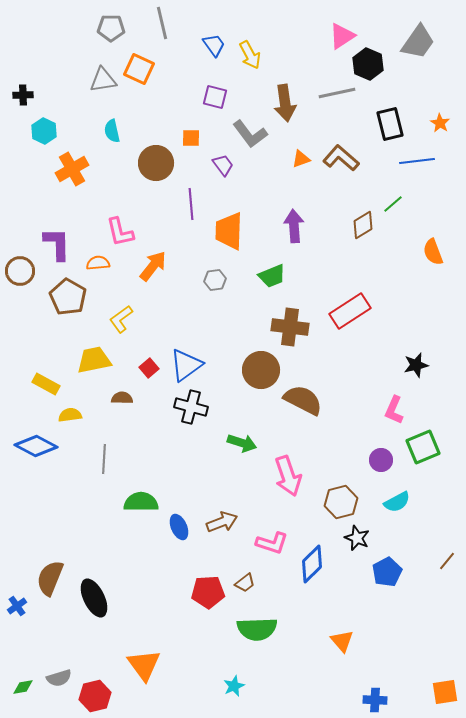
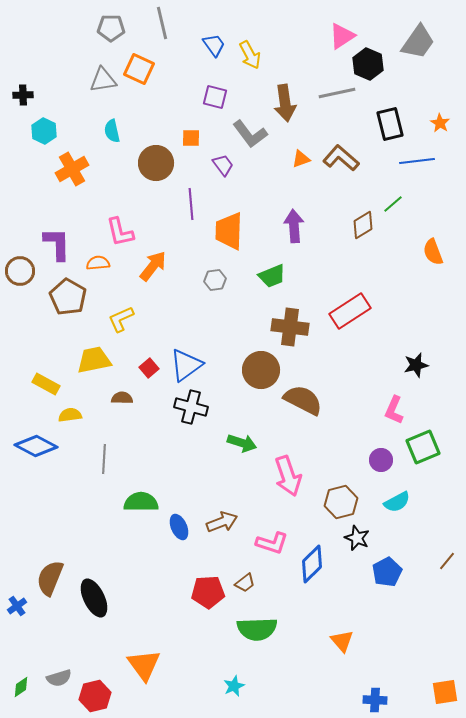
yellow L-shape at (121, 319): rotated 12 degrees clockwise
green diamond at (23, 687): moved 2 px left; rotated 25 degrees counterclockwise
